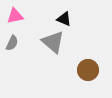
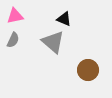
gray semicircle: moved 1 px right, 3 px up
